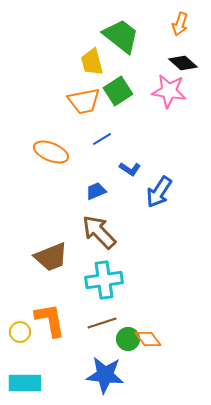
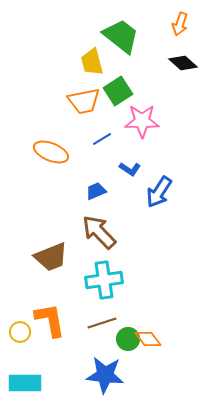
pink star: moved 27 px left, 30 px down; rotated 8 degrees counterclockwise
